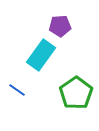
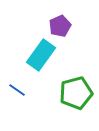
purple pentagon: rotated 20 degrees counterclockwise
green pentagon: rotated 20 degrees clockwise
